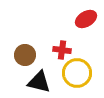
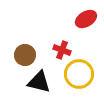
red cross: rotated 12 degrees clockwise
yellow circle: moved 2 px right, 1 px down
